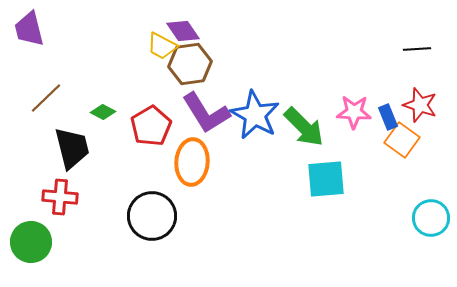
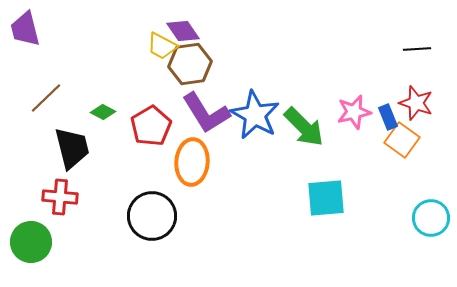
purple trapezoid: moved 4 px left
red star: moved 4 px left, 2 px up
pink star: rotated 16 degrees counterclockwise
cyan square: moved 19 px down
